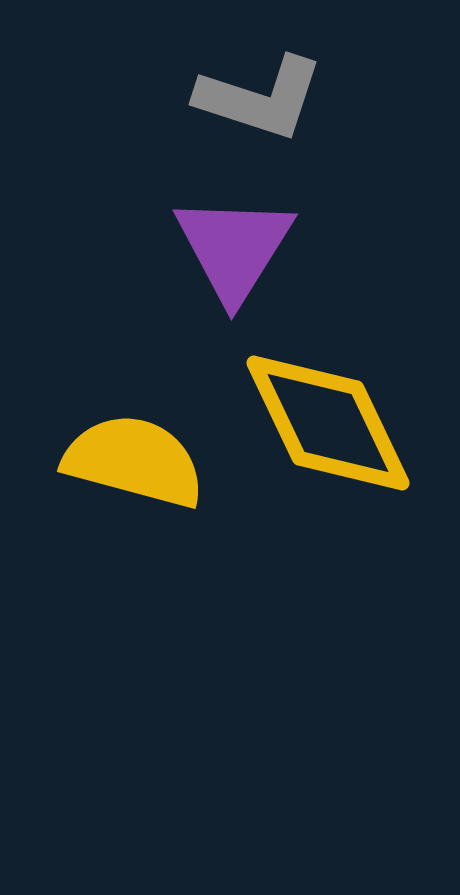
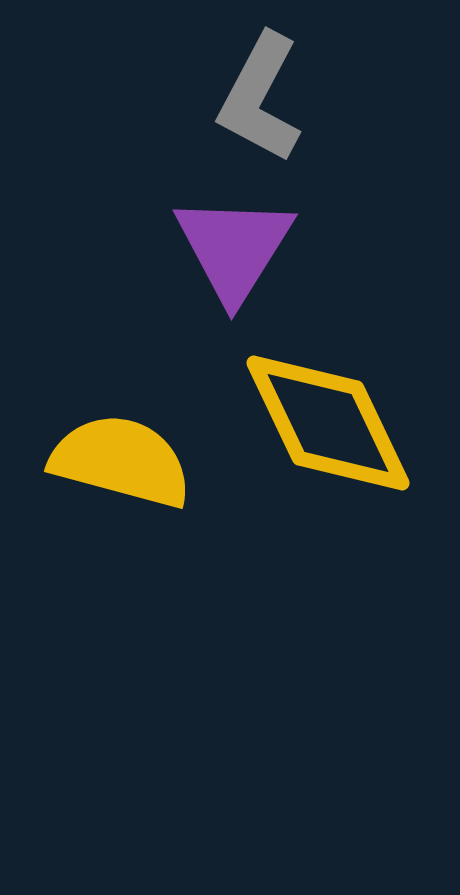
gray L-shape: rotated 100 degrees clockwise
yellow semicircle: moved 13 px left
